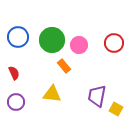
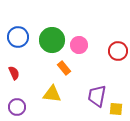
red circle: moved 4 px right, 8 px down
orange rectangle: moved 2 px down
purple circle: moved 1 px right, 5 px down
yellow square: rotated 24 degrees counterclockwise
